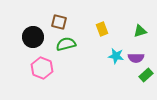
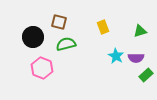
yellow rectangle: moved 1 px right, 2 px up
cyan star: rotated 21 degrees clockwise
